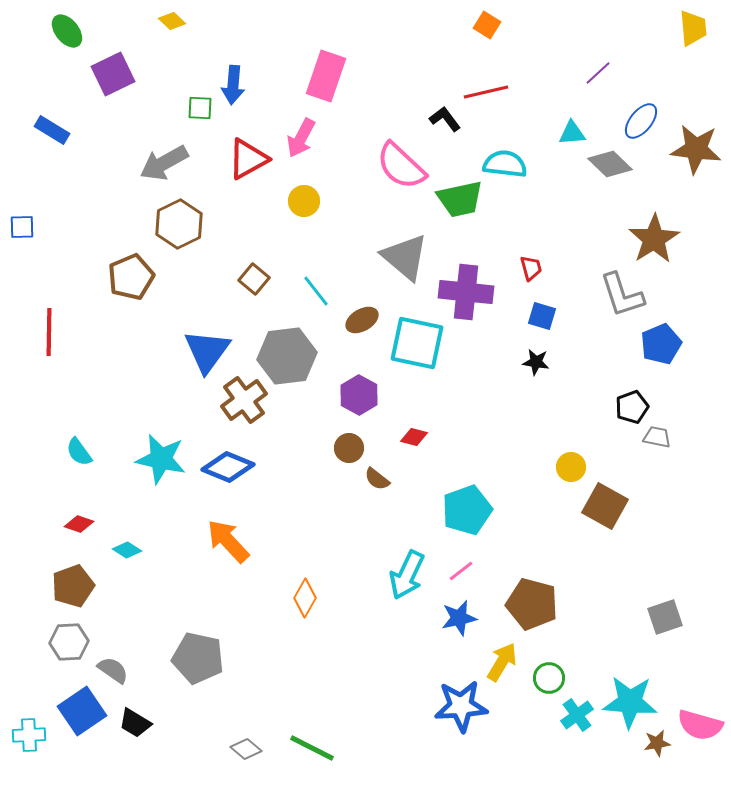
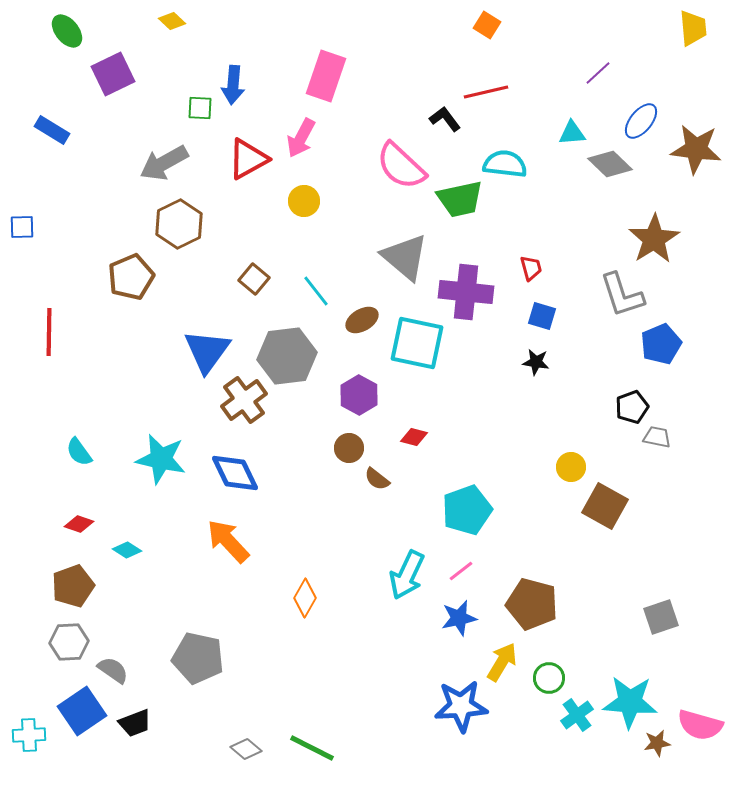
blue diamond at (228, 467): moved 7 px right, 6 px down; rotated 42 degrees clockwise
gray square at (665, 617): moved 4 px left
black trapezoid at (135, 723): rotated 52 degrees counterclockwise
